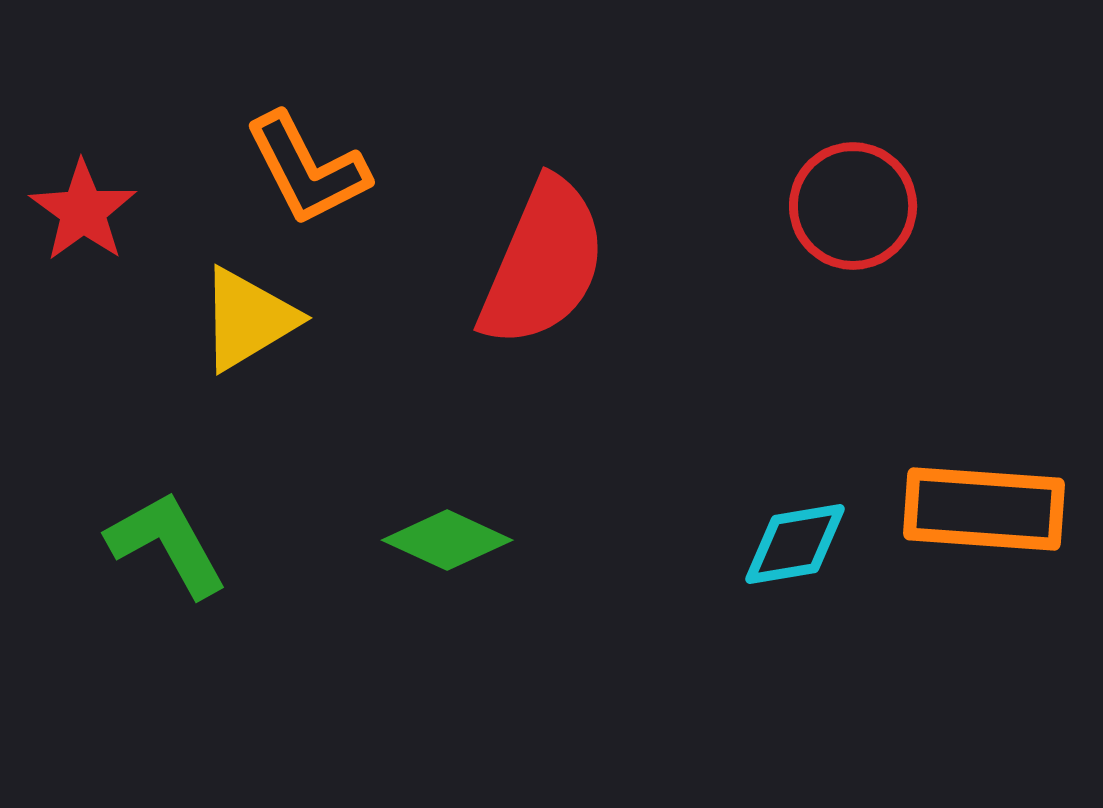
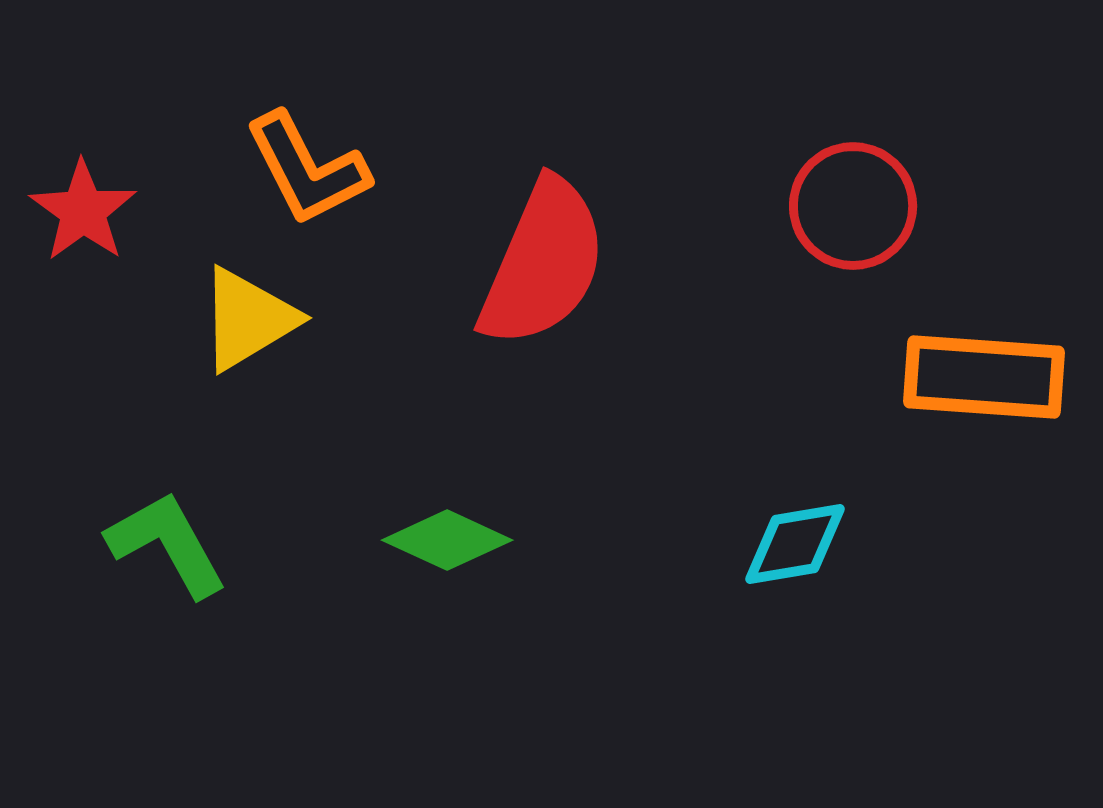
orange rectangle: moved 132 px up
